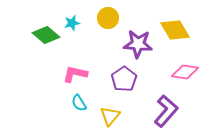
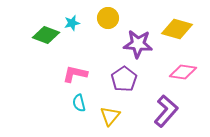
yellow diamond: moved 2 px right, 1 px up; rotated 44 degrees counterclockwise
green diamond: rotated 20 degrees counterclockwise
pink diamond: moved 2 px left
cyan semicircle: rotated 18 degrees clockwise
